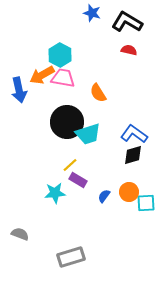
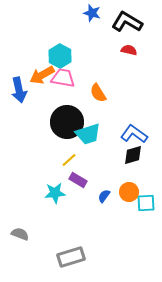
cyan hexagon: moved 1 px down
yellow line: moved 1 px left, 5 px up
